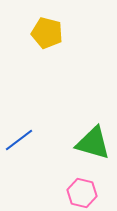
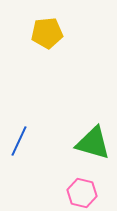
yellow pentagon: rotated 20 degrees counterclockwise
blue line: moved 1 px down; rotated 28 degrees counterclockwise
